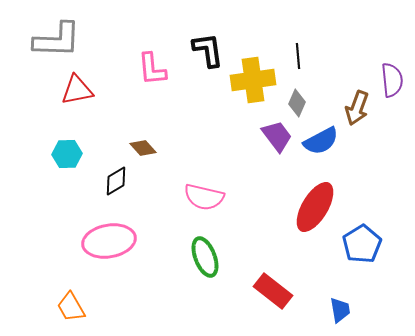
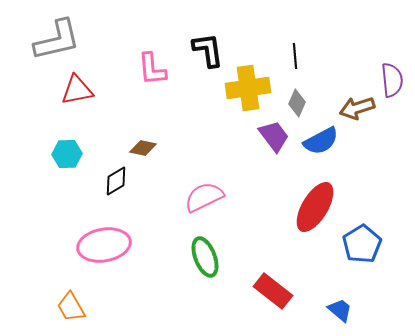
gray L-shape: rotated 15 degrees counterclockwise
black line: moved 3 px left
yellow cross: moved 5 px left, 8 px down
brown arrow: rotated 52 degrees clockwise
purple trapezoid: moved 3 px left
brown diamond: rotated 36 degrees counterclockwise
pink semicircle: rotated 141 degrees clockwise
pink ellipse: moved 5 px left, 4 px down
blue trapezoid: rotated 40 degrees counterclockwise
